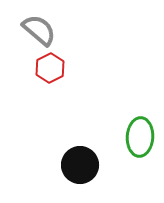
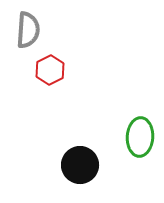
gray semicircle: moved 11 px left; rotated 54 degrees clockwise
red hexagon: moved 2 px down
